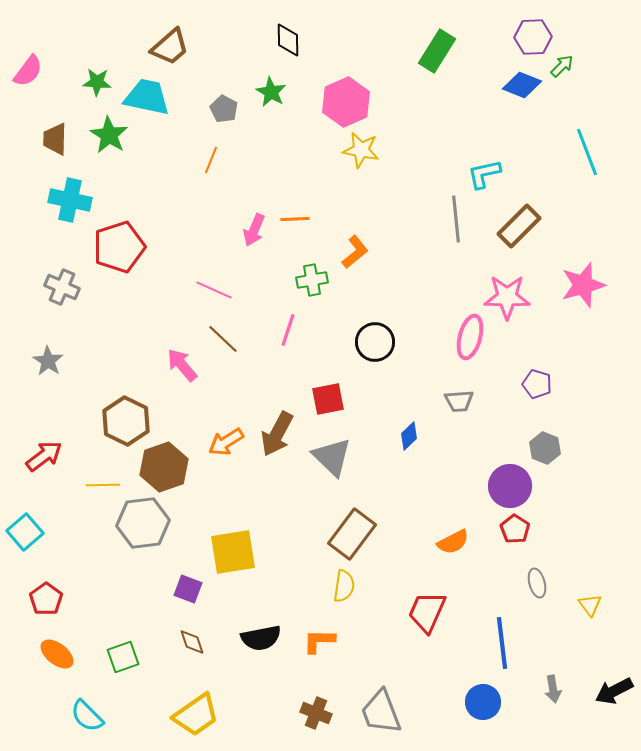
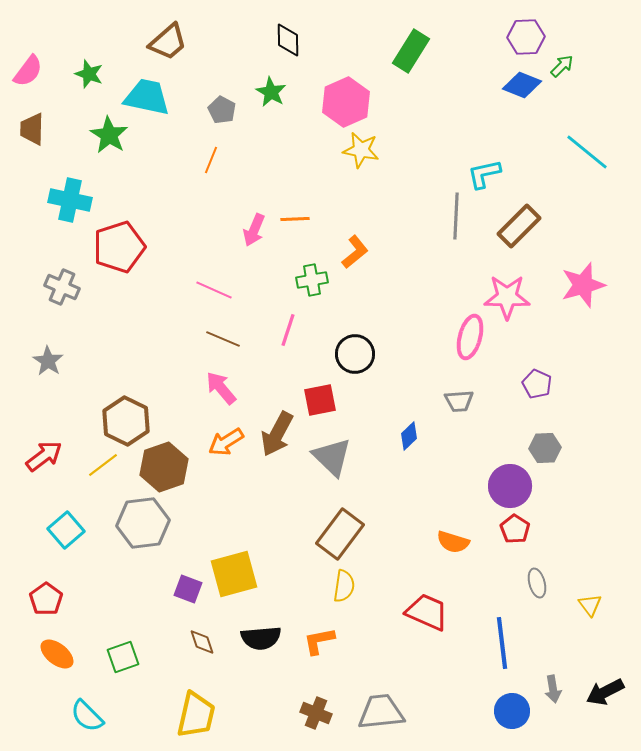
purple hexagon at (533, 37): moved 7 px left
brown trapezoid at (170, 47): moved 2 px left, 5 px up
green rectangle at (437, 51): moved 26 px left
green star at (97, 82): moved 8 px left, 8 px up; rotated 16 degrees clockwise
gray pentagon at (224, 109): moved 2 px left, 1 px down
brown trapezoid at (55, 139): moved 23 px left, 10 px up
cyan line at (587, 152): rotated 30 degrees counterclockwise
gray line at (456, 219): moved 3 px up; rotated 9 degrees clockwise
brown line at (223, 339): rotated 20 degrees counterclockwise
black circle at (375, 342): moved 20 px left, 12 px down
pink arrow at (182, 365): moved 39 px right, 23 px down
purple pentagon at (537, 384): rotated 8 degrees clockwise
red square at (328, 399): moved 8 px left, 1 px down
gray hexagon at (545, 448): rotated 24 degrees counterclockwise
yellow line at (103, 485): moved 20 px up; rotated 36 degrees counterclockwise
cyan square at (25, 532): moved 41 px right, 2 px up
brown rectangle at (352, 534): moved 12 px left
orange semicircle at (453, 542): rotated 44 degrees clockwise
yellow square at (233, 552): moved 1 px right, 22 px down; rotated 6 degrees counterclockwise
red trapezoid at (427, 612): rotated 90 degrees clockwise
black semicircle at (261, 638): rotated 6 degrees clockwise
orange L-shape at (319, 641): rotated 12 degrees counterclockwise
brown diamond at (192, 642): moved 10 px right
black arrow at (614, 691): moved 9 px left, 1 px down
blue circle at (483, 702): moved 29 px right, 9 px down
gray trapezoid at (381, 712): rotated 105 degrees clockwise
yellow trapezoid at (196, 715): rotated 42 degrees counterclockwise
